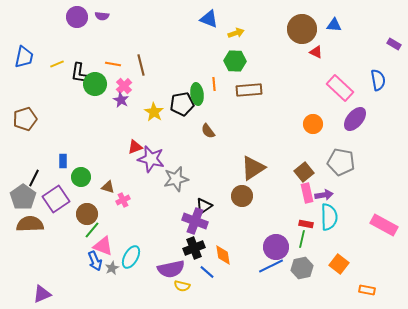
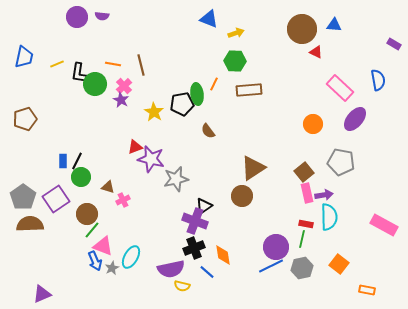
orange line at (214, 84): rotated 32 degrees clockwise
black line at (34, 178): moved 43 px right, 17 px up
